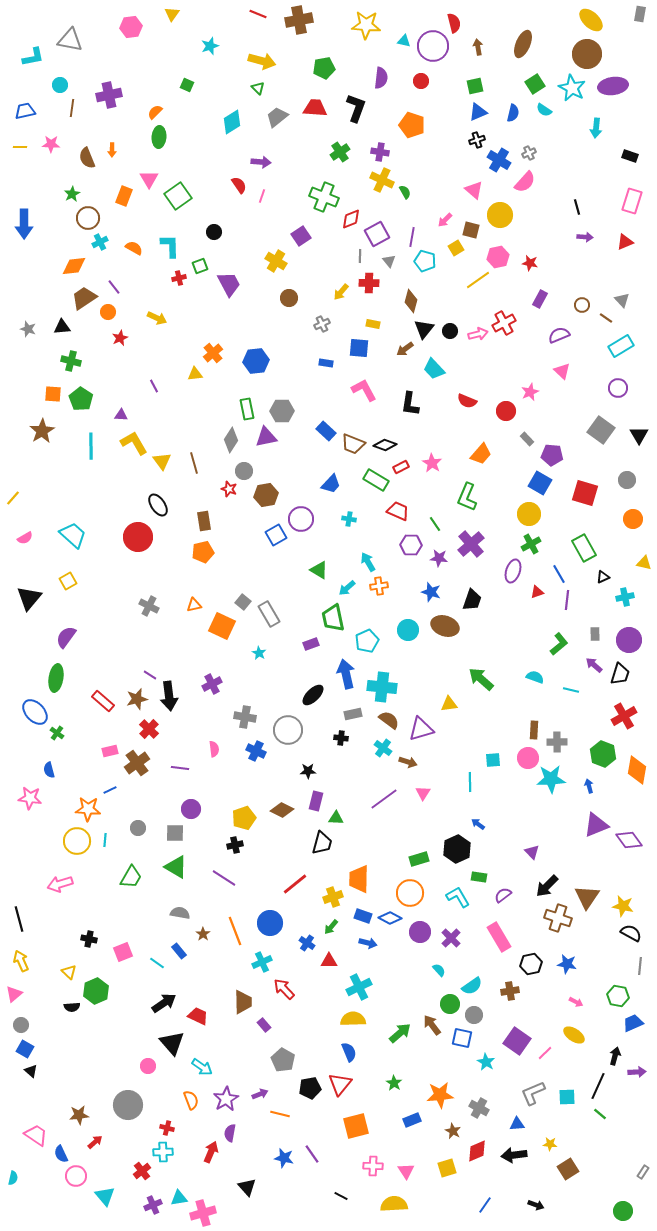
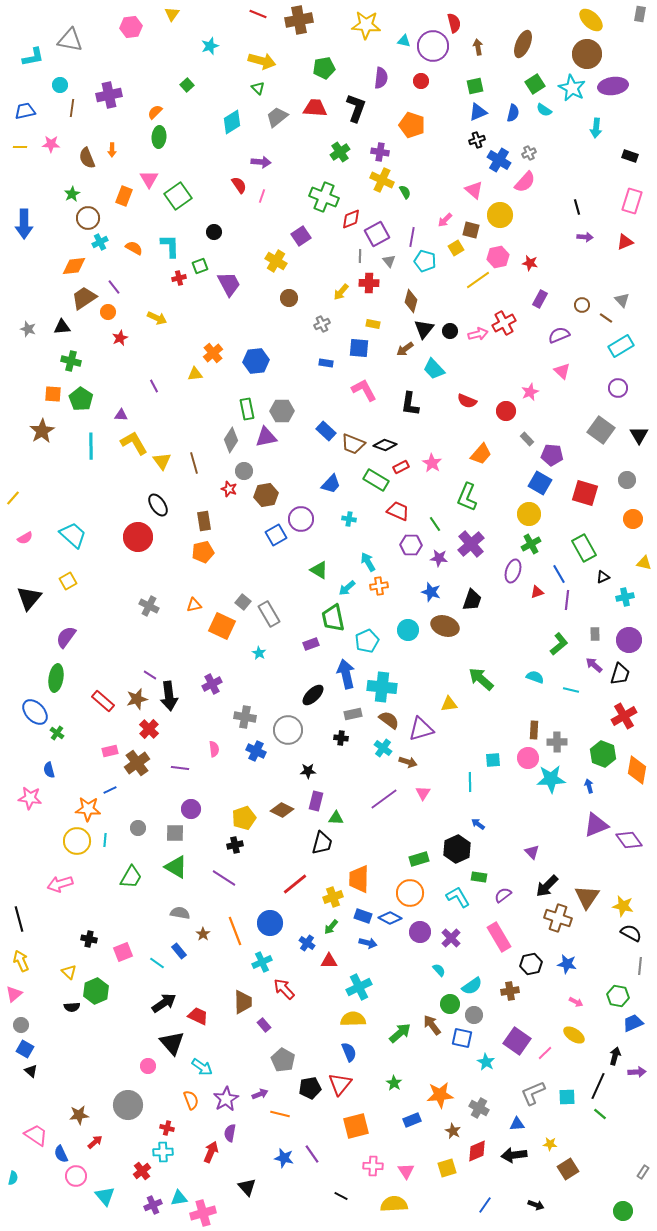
green square at (187, 85): rotated 24 degrees clockwise
